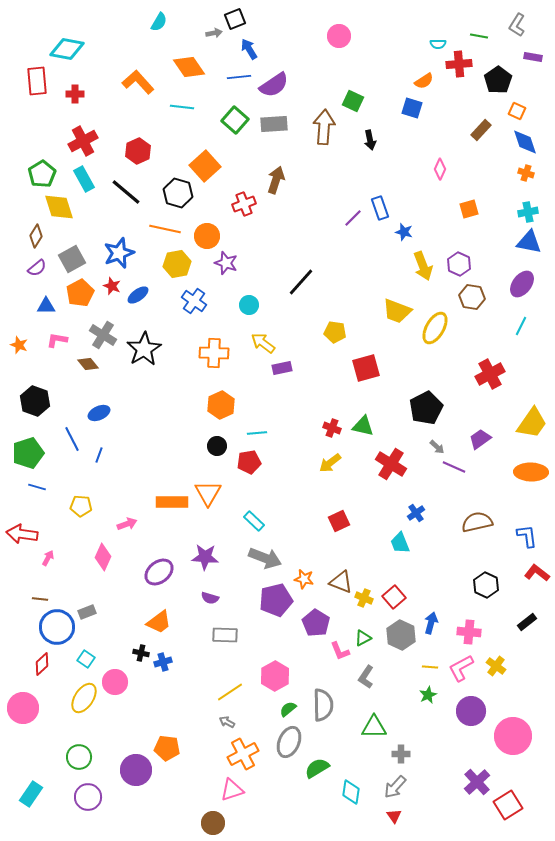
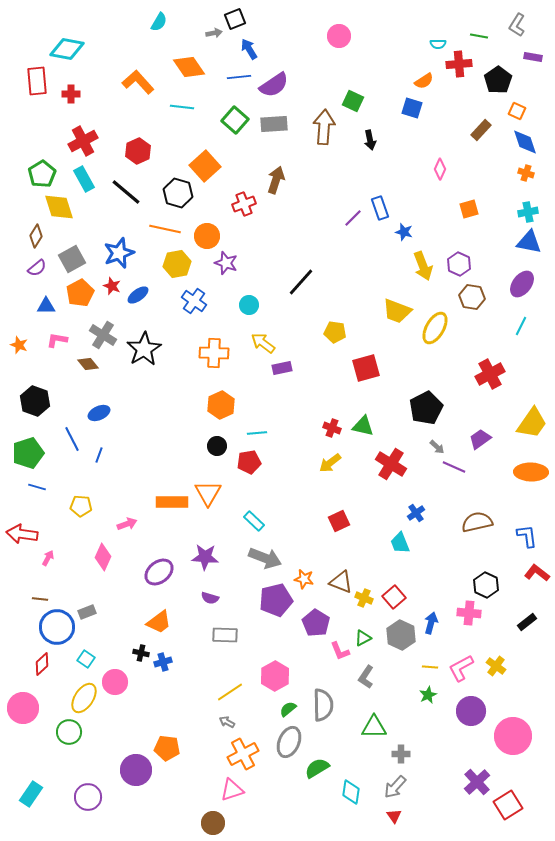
red cross at (75, 94): moved 4 px left
pink cross at (469, 632): moved 19 px up
green circle at (79, 757): moved 10 px left, 25 px up
